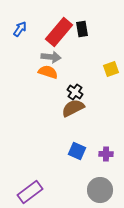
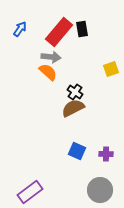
orange semicircle: rotated 24 degrees clockwise
